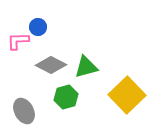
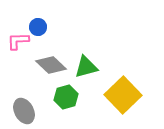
gray diamond: rotated 16 degrees clockwise
yellow square: moved 4 px left
